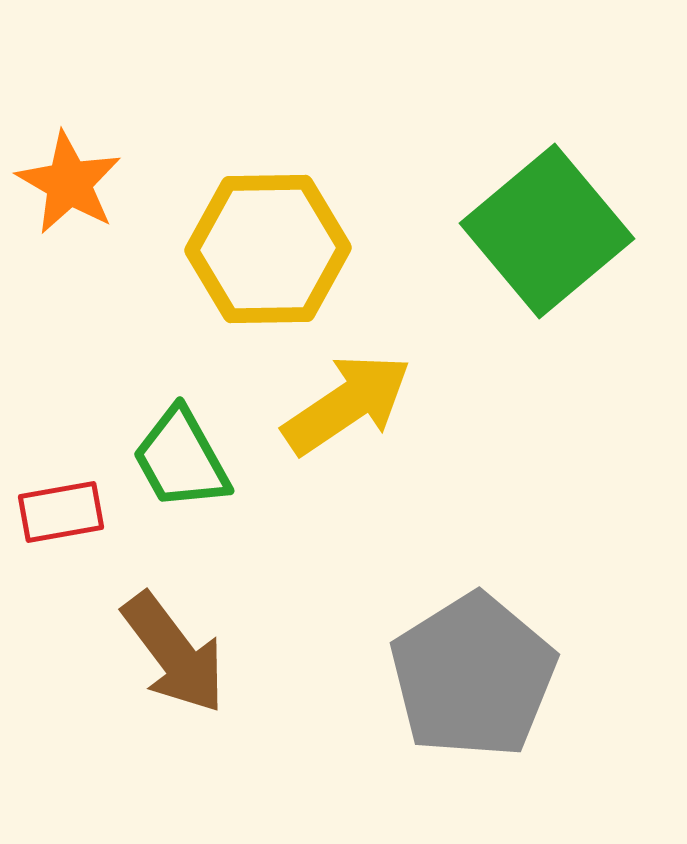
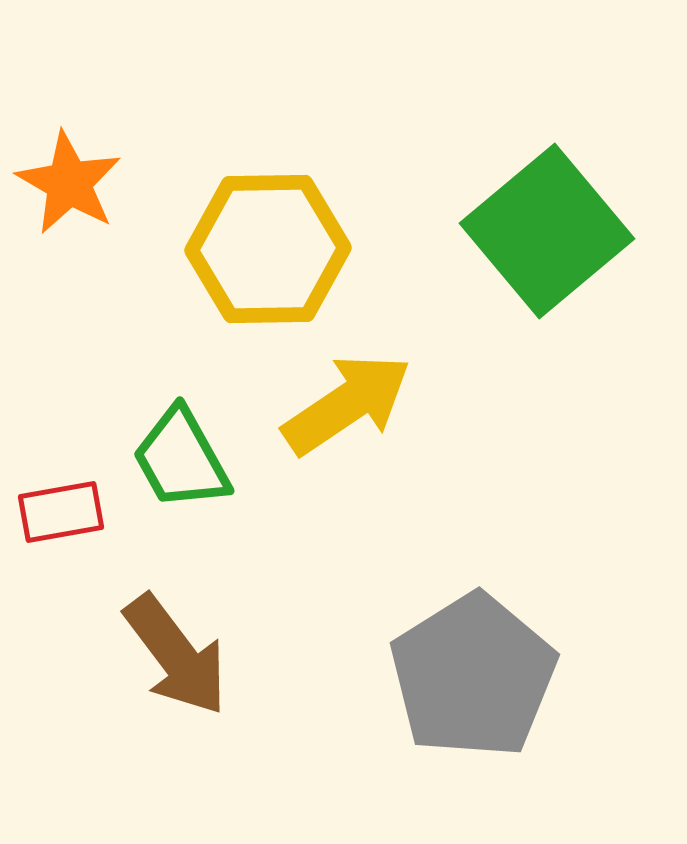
brown arrow: moved 2 px right, 2 px down
